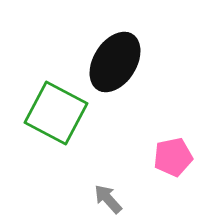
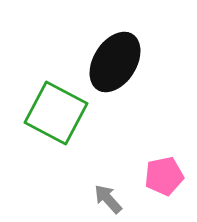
pink pentagon: moved 9 px left, 19 px down
